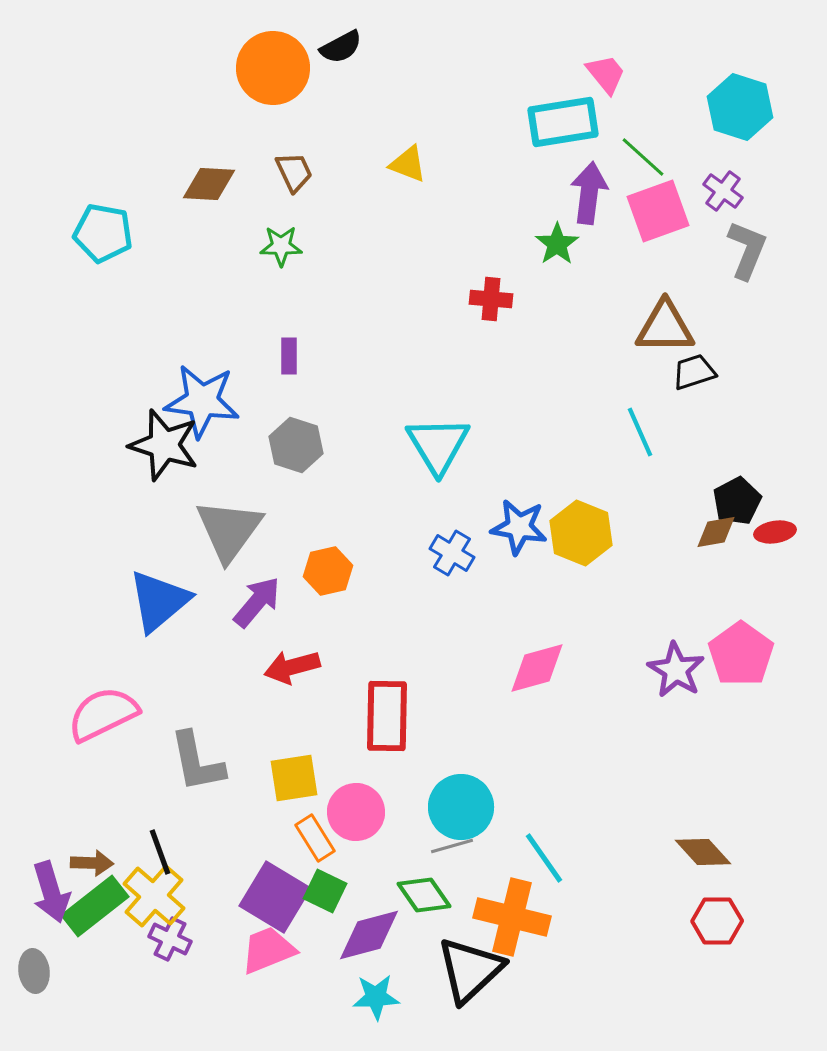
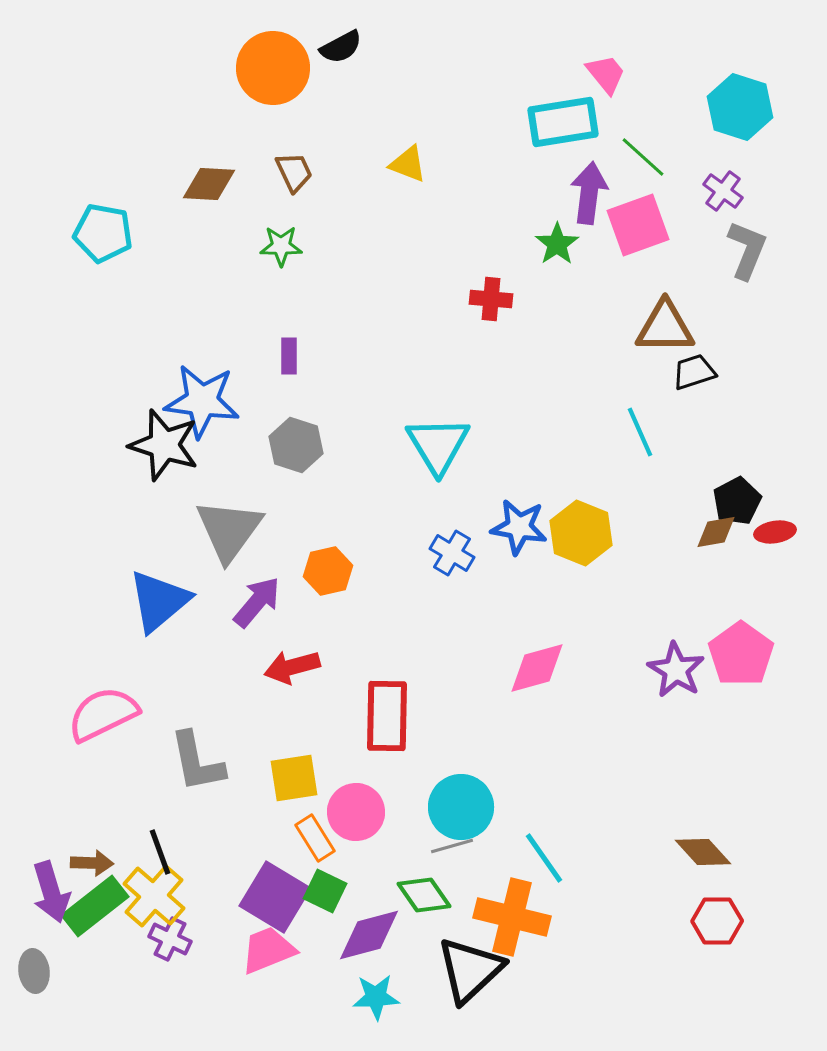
pink square at (658, 211): moved 20 px left, 14 px down
